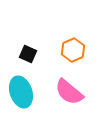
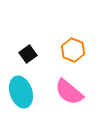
orange hexagon: rotated 15 degrees counterclockwise
black square: rotated 30 degrees clockwise
